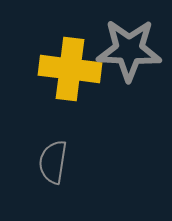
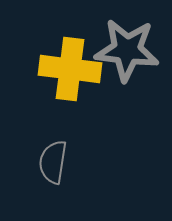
gray star: moved 2 px left; rotated 4 degrees clockwise
